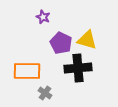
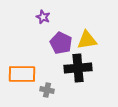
yellow triangle: rotated 25 degrees counterclockwise
orange rectangle: moved 5 px left, 3 px down
gray cross: moved 2 px right, 3 px up; rotated 24 degrees counterclockwise
